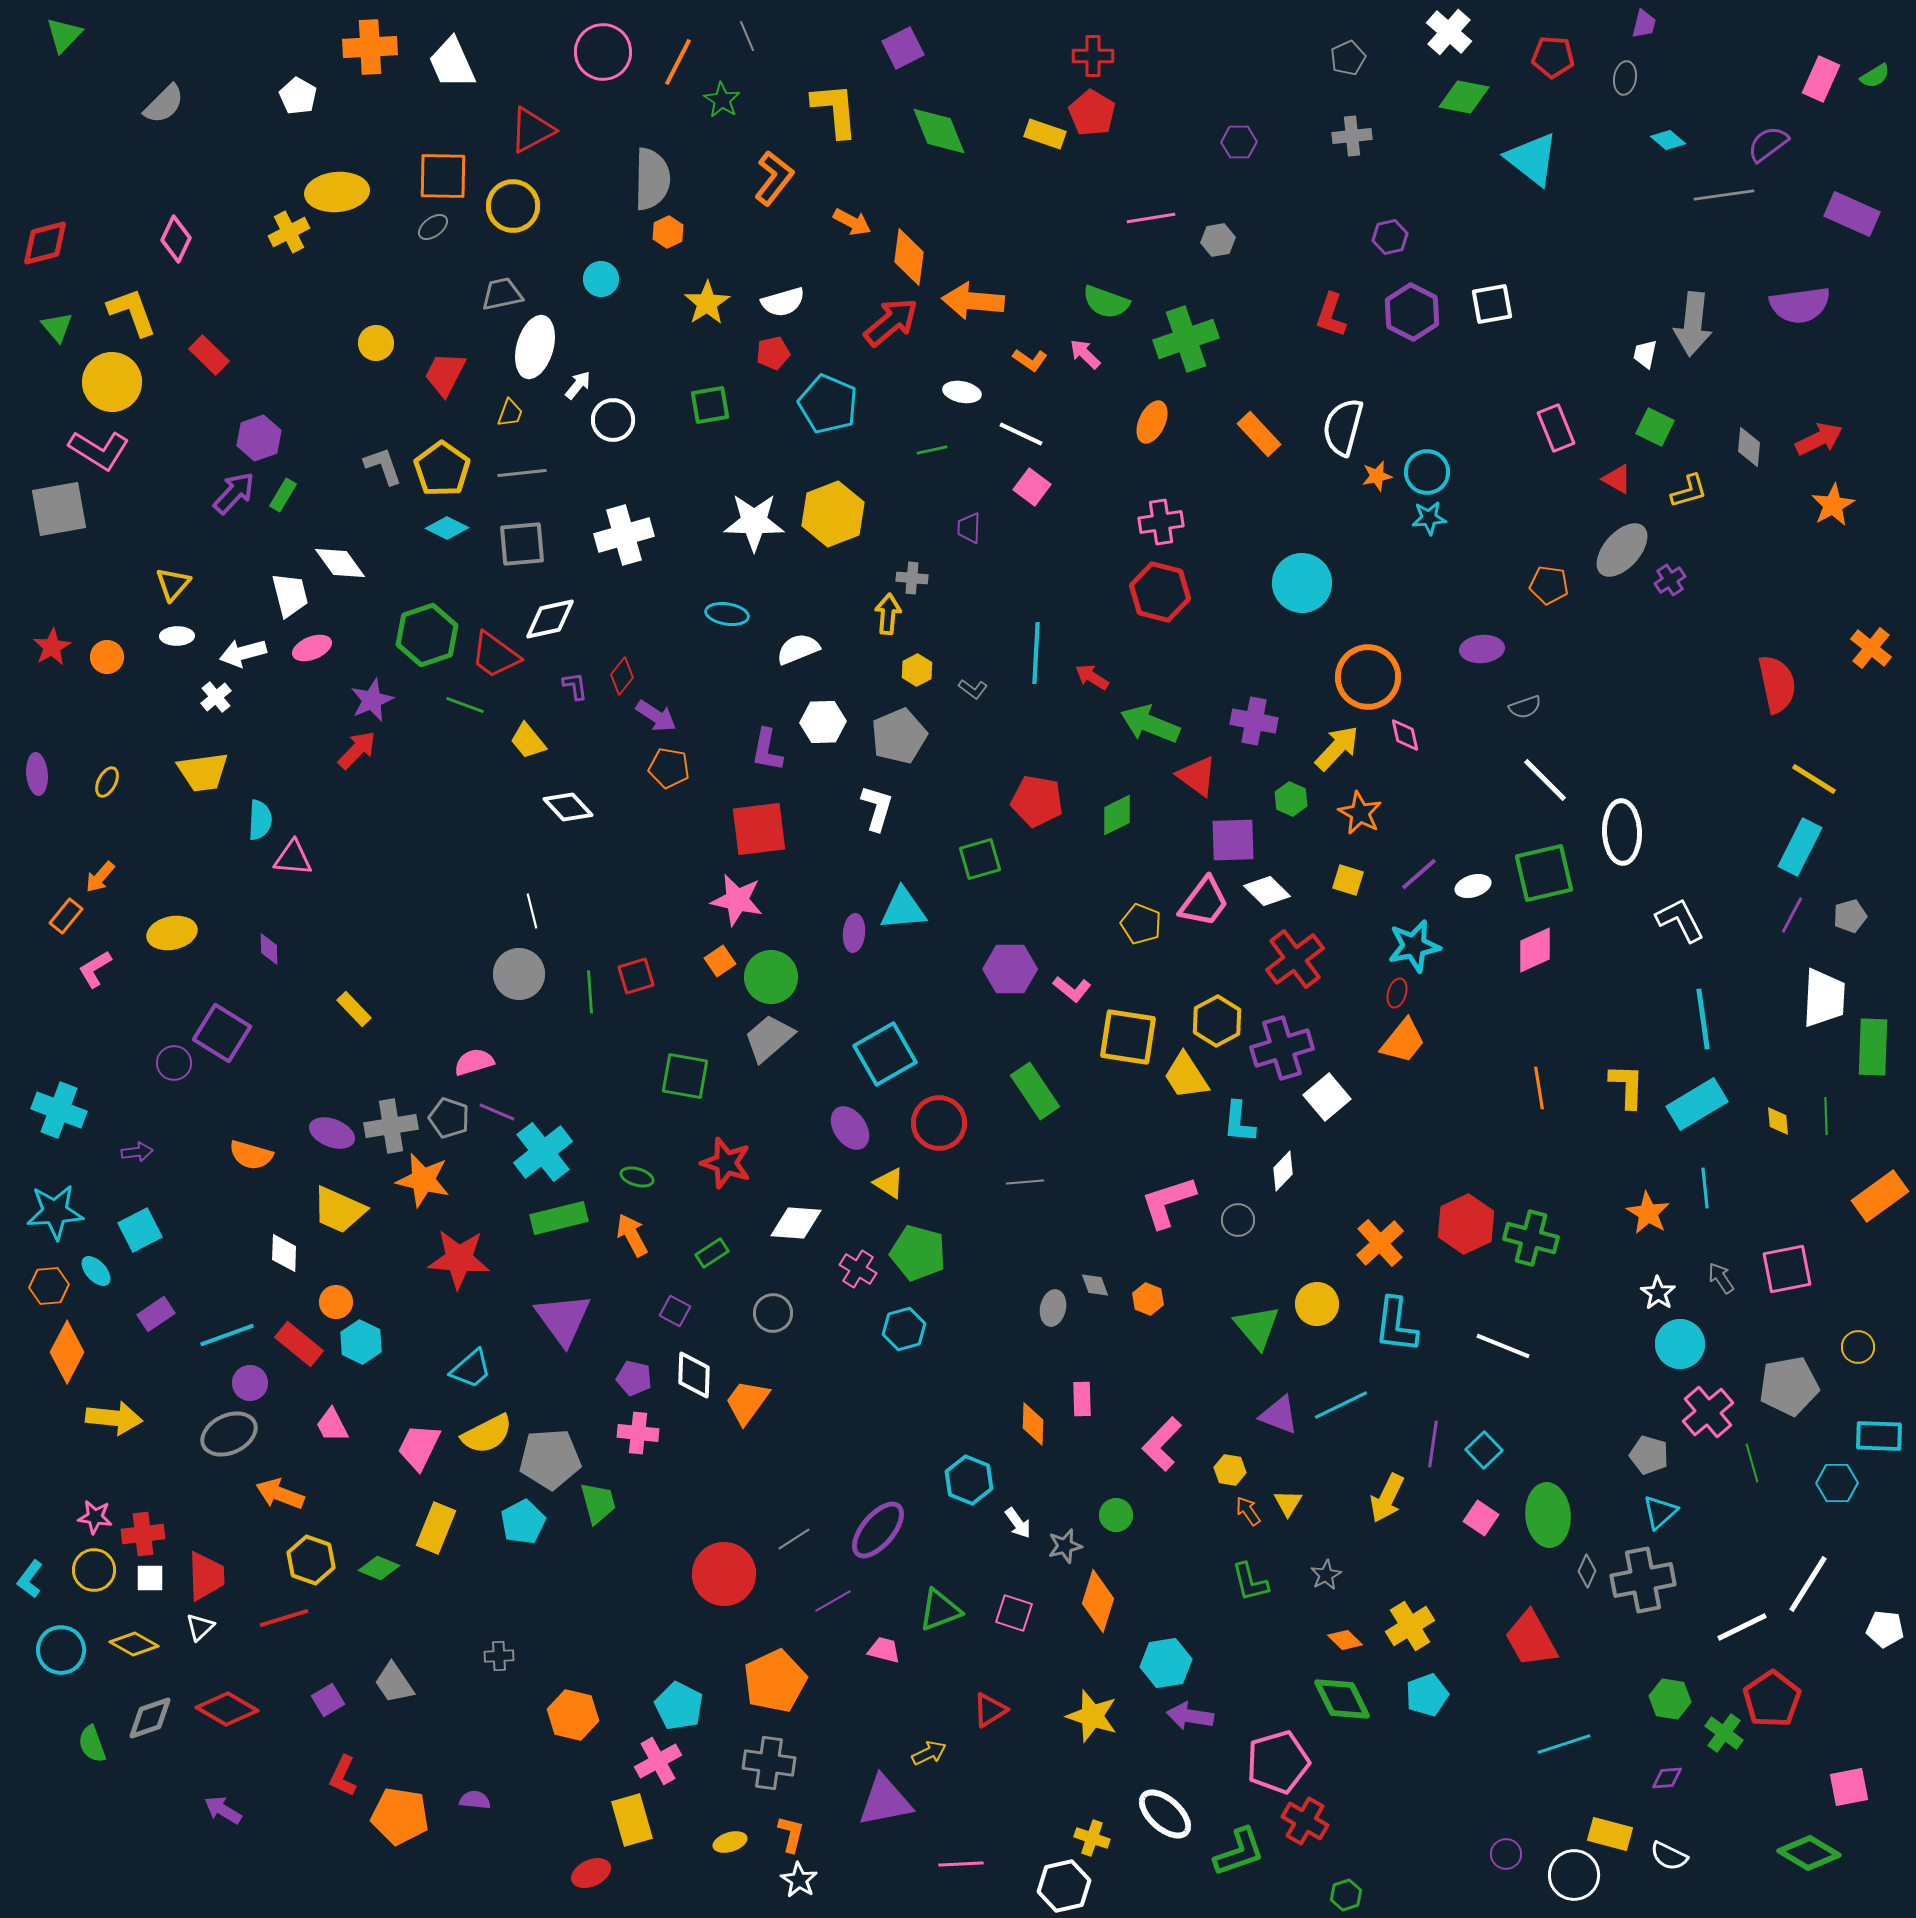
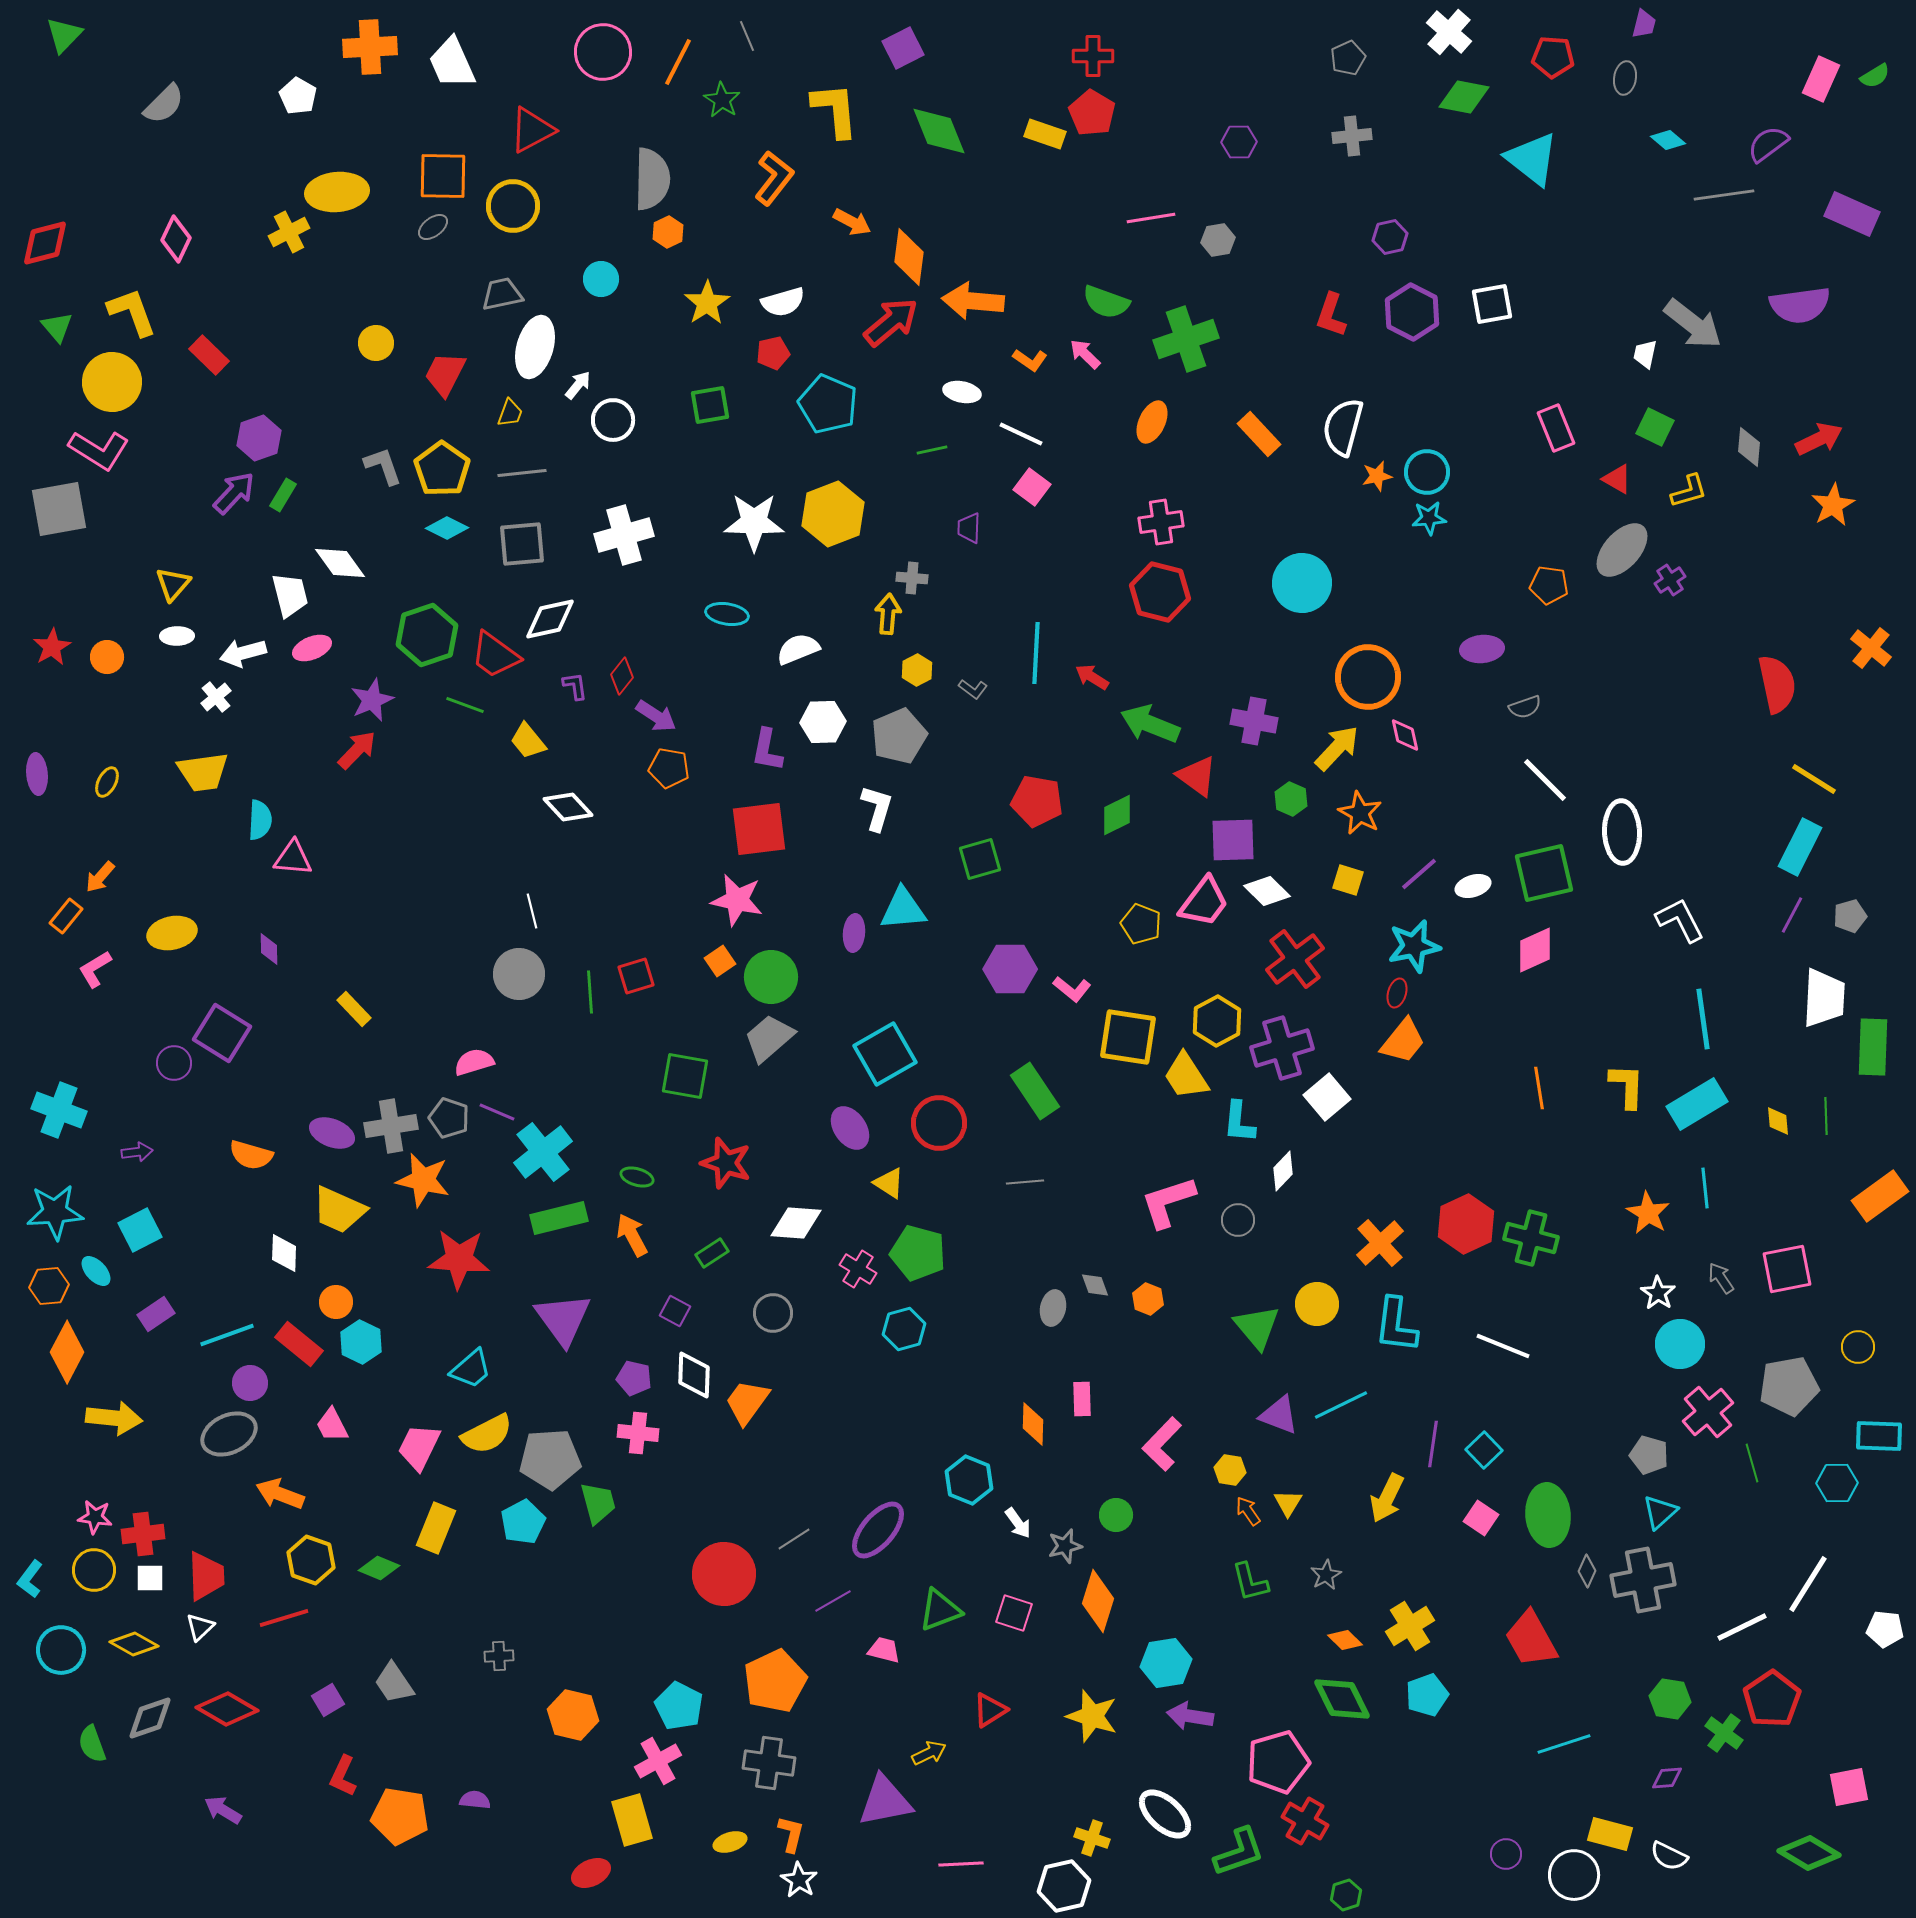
gray arrow at (1693, 324): rotated 58 degrees counterclockwise
